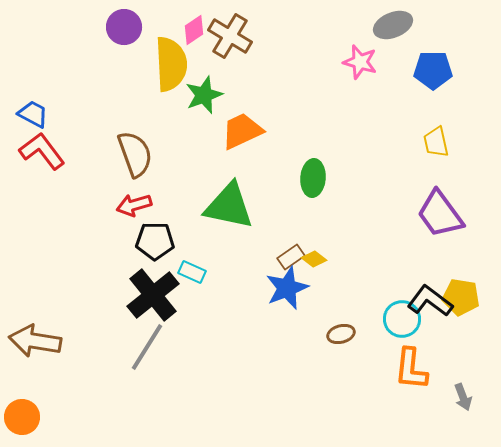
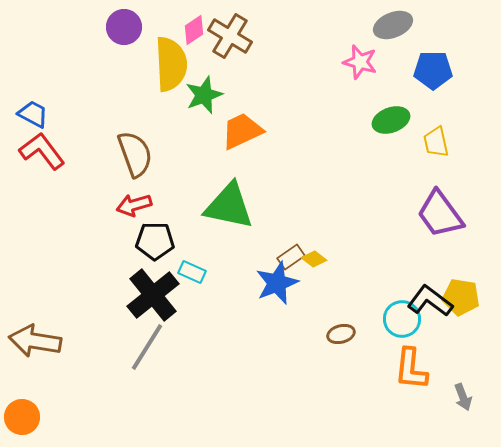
green ellipse: moved 78 px right, 58 px up; rotated 66 degrees clockwise
blue star: moved 10 px left, 5 px up
